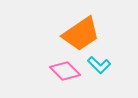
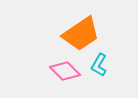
cyan L-shape: rotated 75 degrees clockwise
